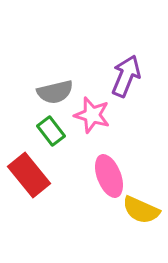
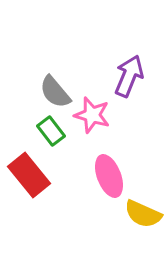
purple arrow: moved 3 px right
gray semicircle: rotated 63 degrees clockwise
yellow semicircle: moved 2 px right, 4 px down
